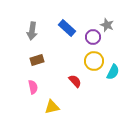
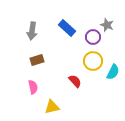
yellow circle: moved 1 px left
